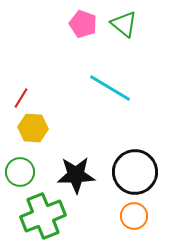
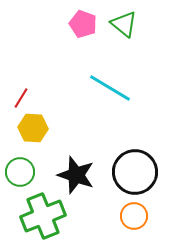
black star: rotated 21 degrees clockwise
